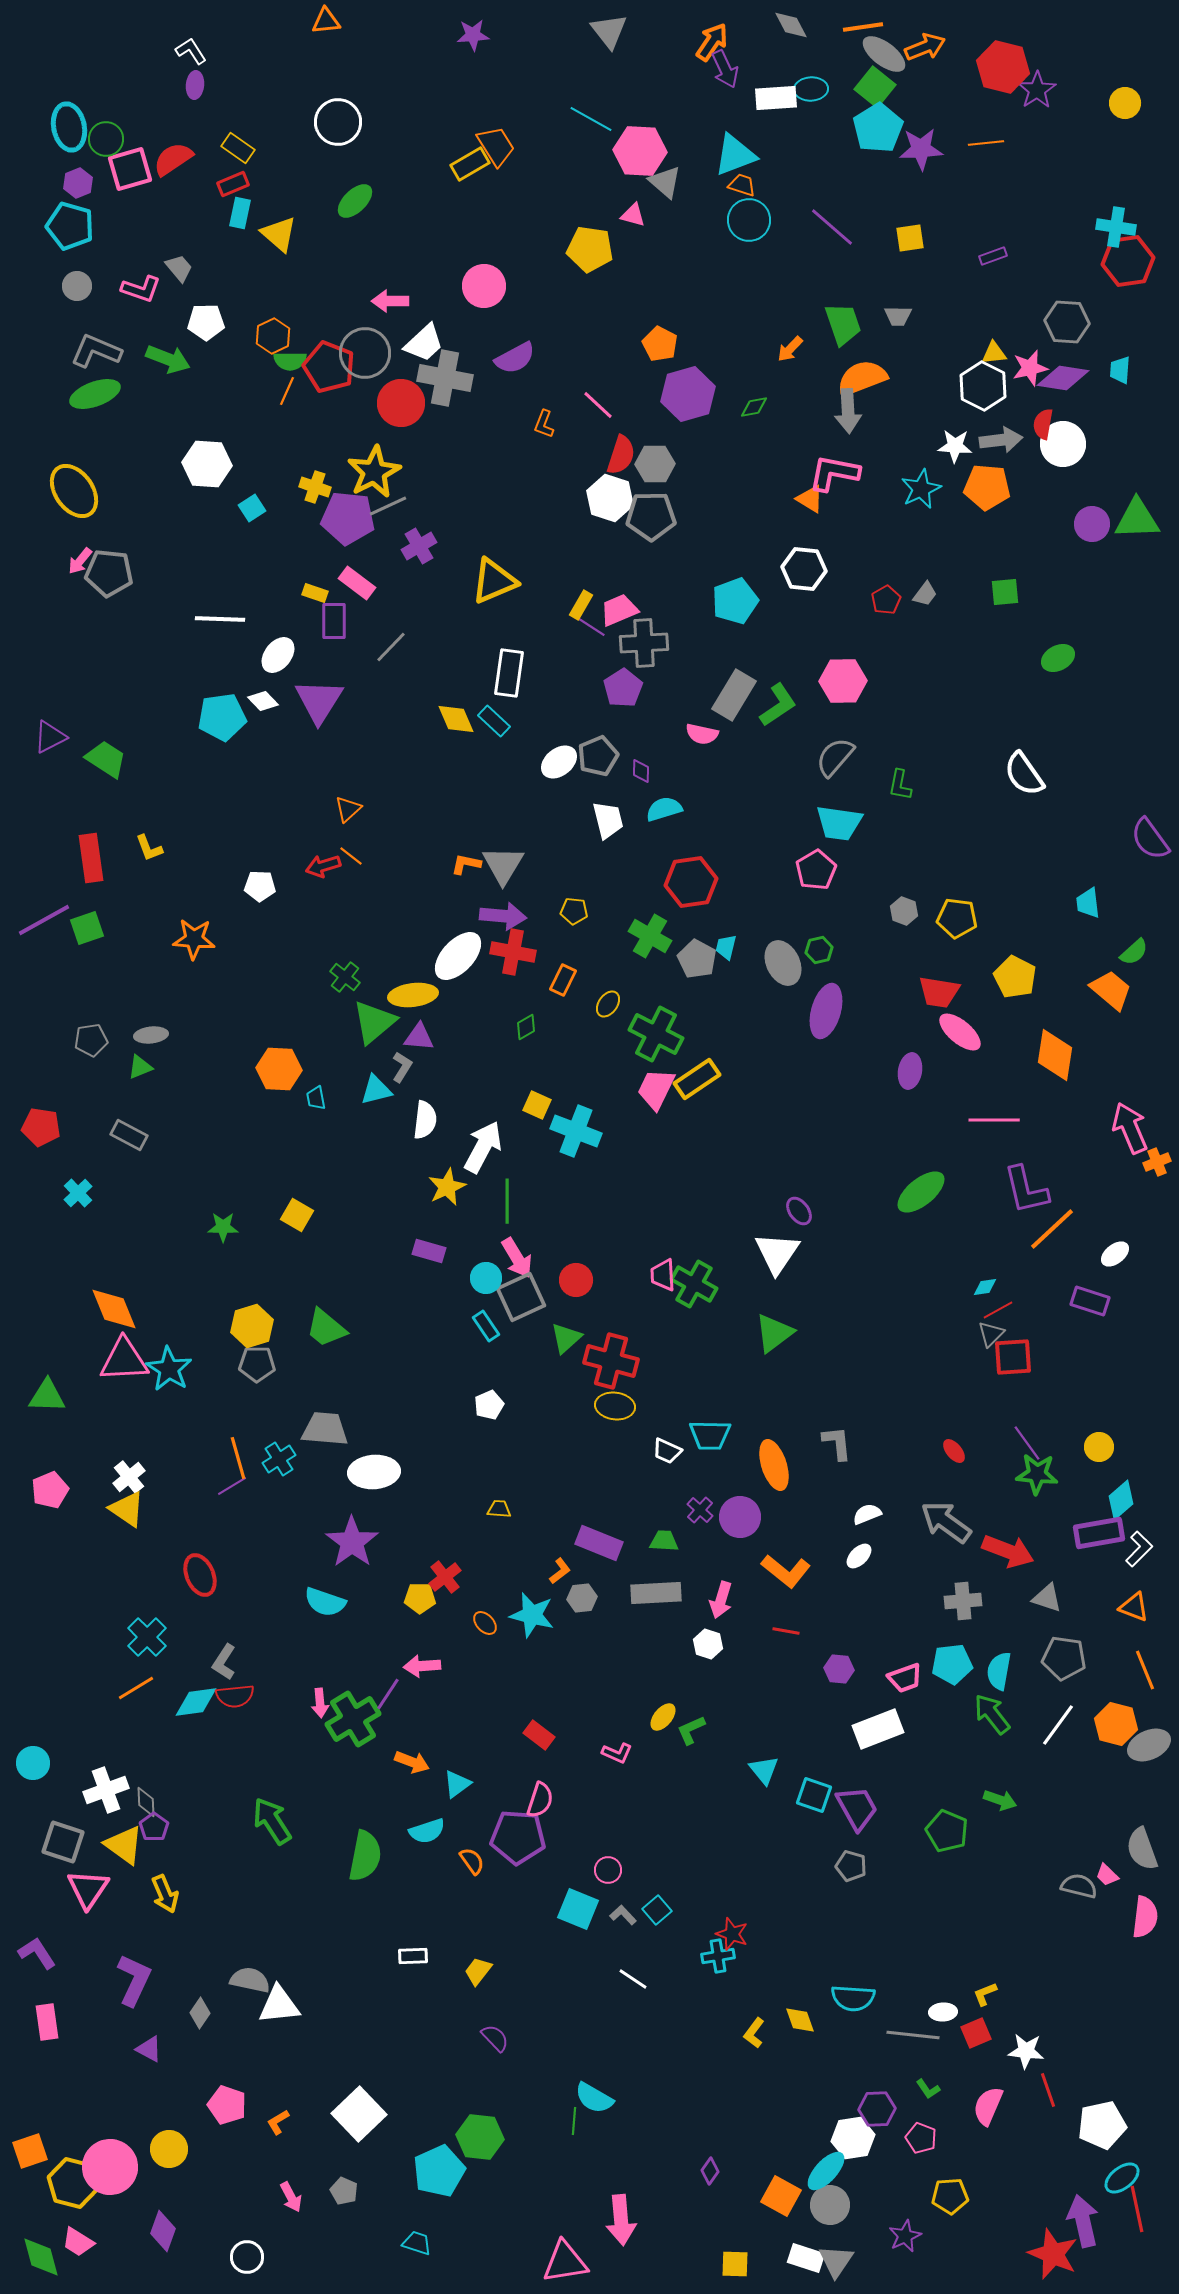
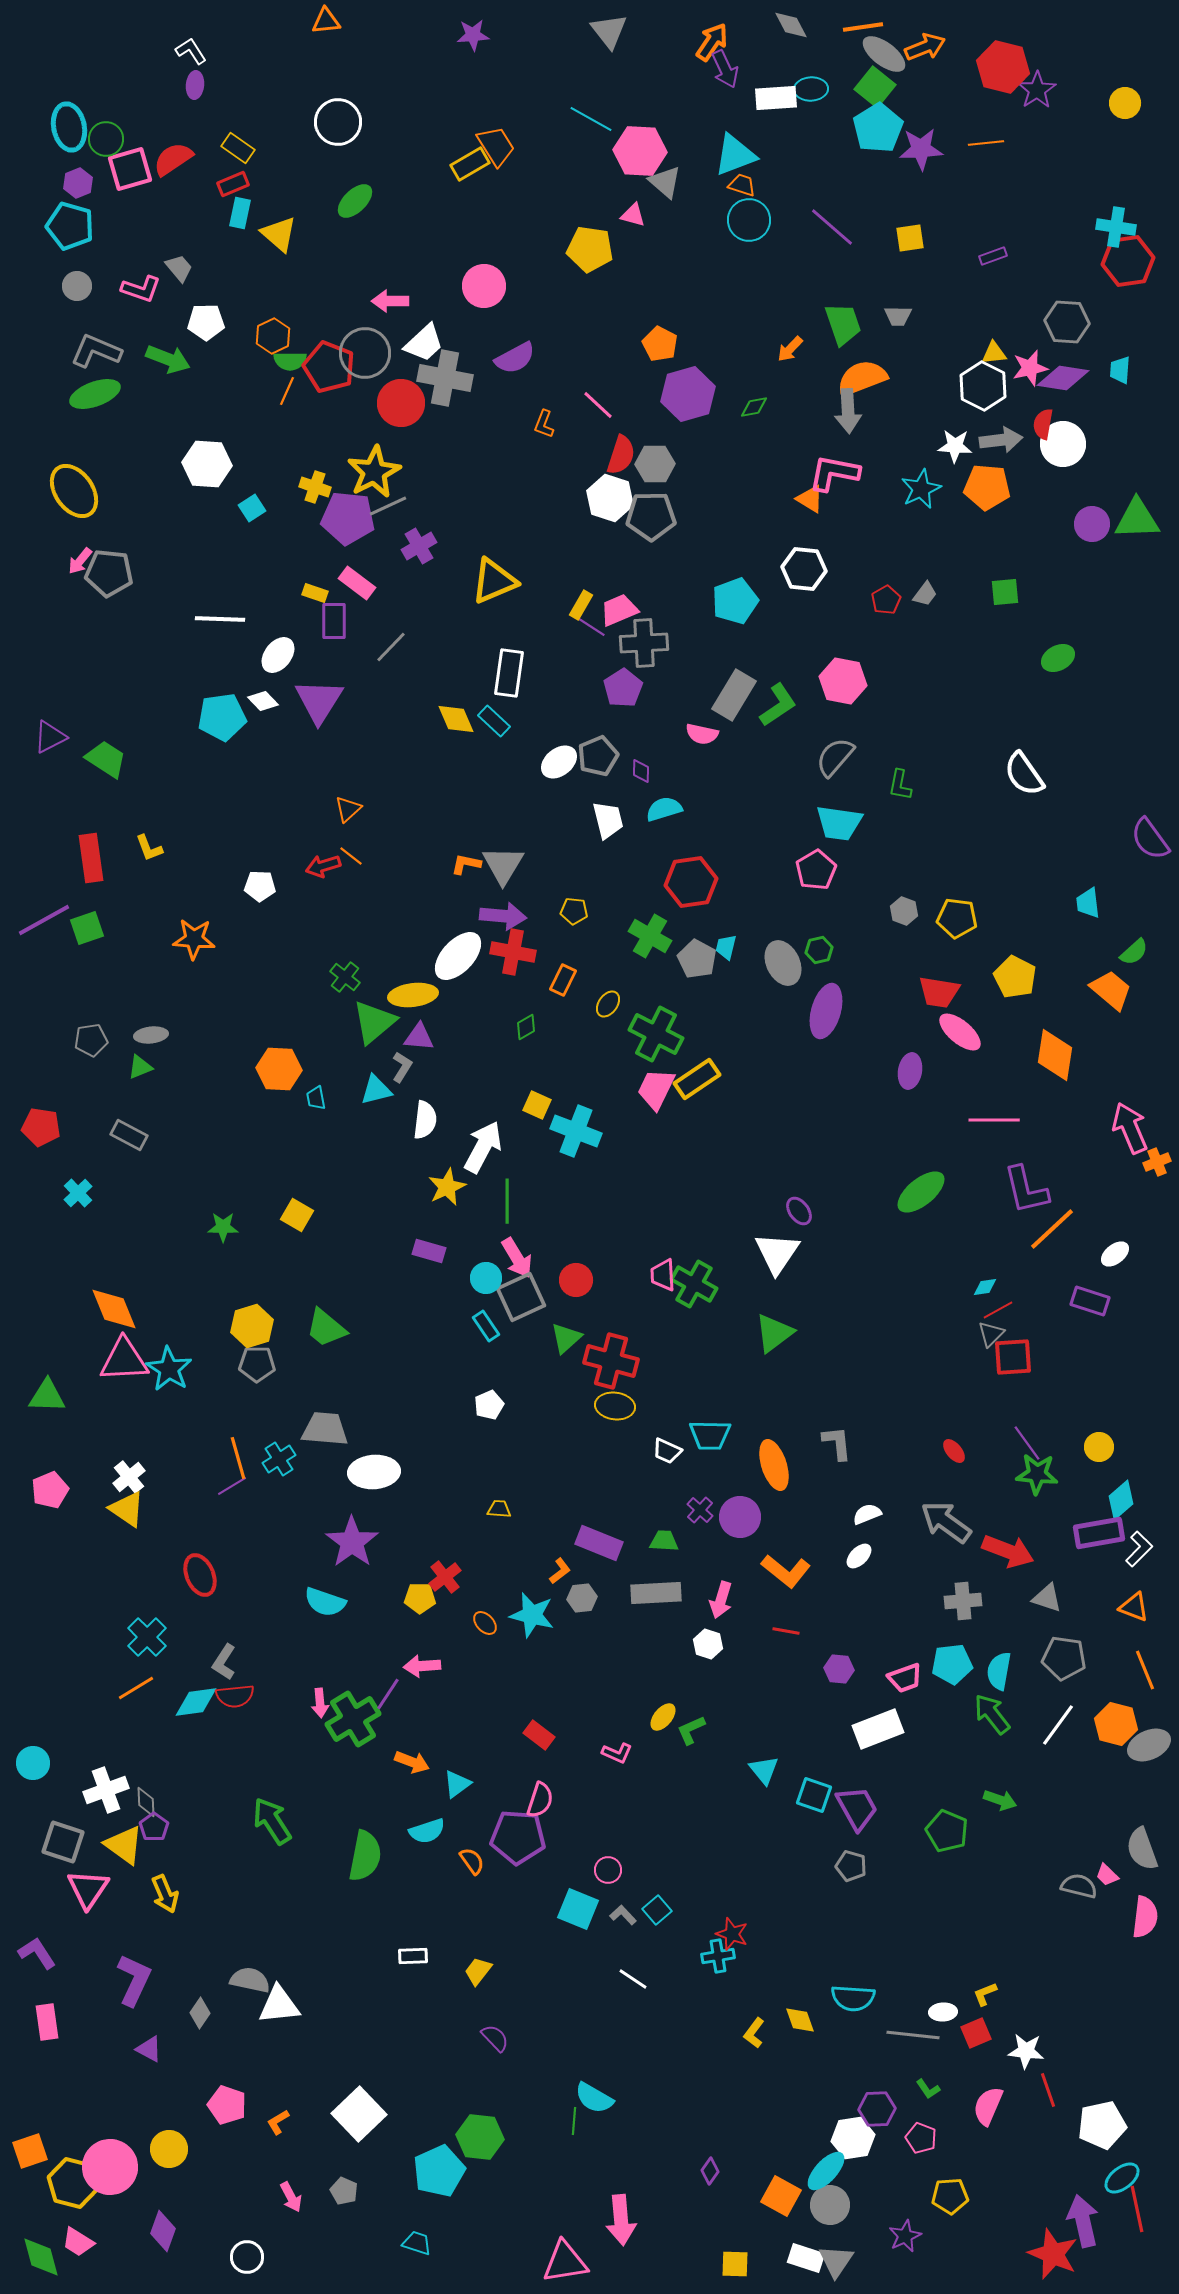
pink hexagon at (843, 681): rotated 12 degrees clockwise
